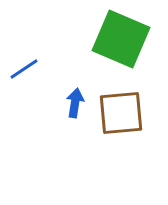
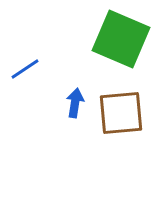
blue line: moved 1 px right
